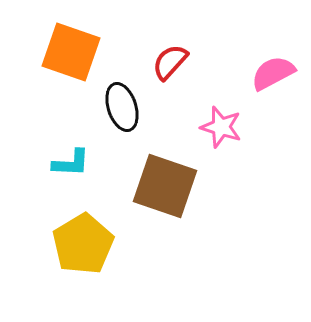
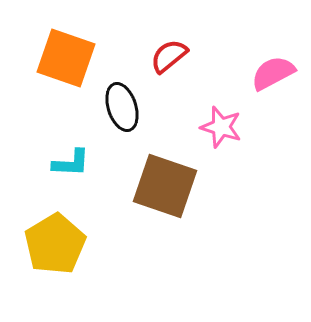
orange square: moved 5 px left, 6 px down
red semicircle: moved 1 px left, 6 px up; rotated 9 degrees clockwise
yellow pentagon: moved 28 px left
